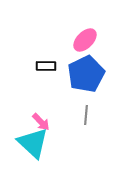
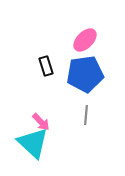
black rectangle: rotated 72 degrees clockwise
blue pentagon: moved 1 px left; rotated 18 degrees clockwise
